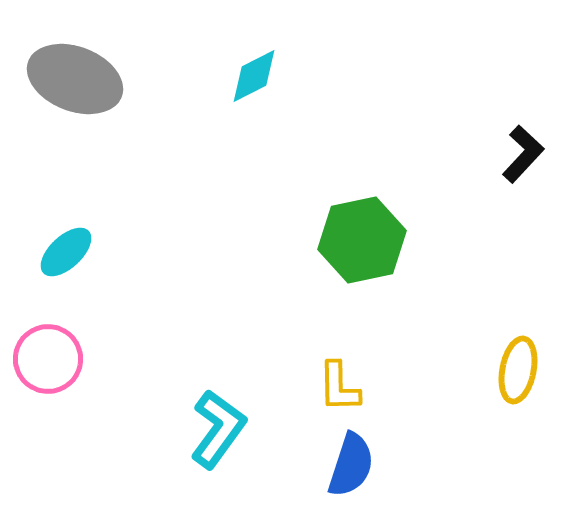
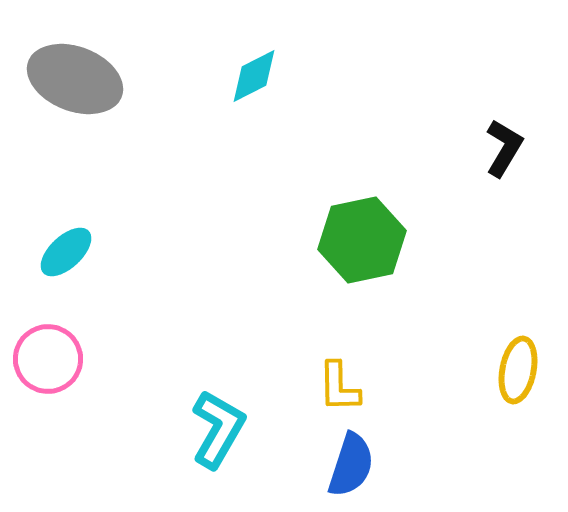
black L-shape: moved 19 px left, 6 px up; rotated 12 degrees counterclockwise
cyan L-shape: rotated 6 degrees counterclockwise
